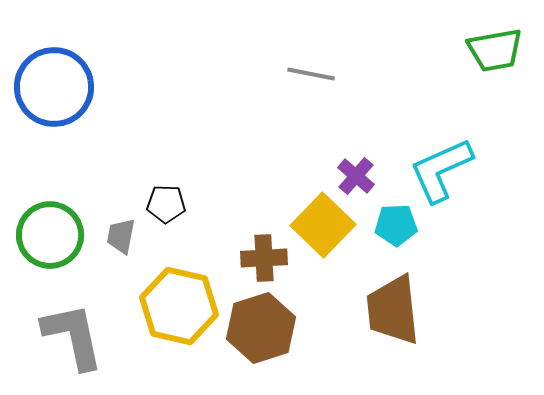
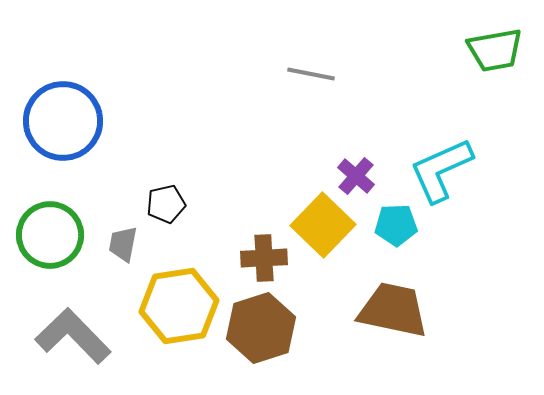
blue circle: moved 9 px right, 34 px down
black pentagon: rotated 15 degrees counterclockwise
gray trapezoid: moved 2 px right, 8 px down
yellow hexagon: rotated 22 degrees counterclockwise
brown trapezoid: rotated 108 degrees clockwise
gray L-shape: rotated 32 degrees counterclockwise
